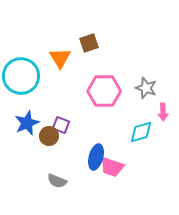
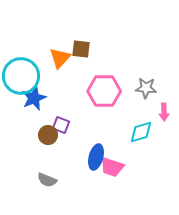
brown square: moved 8 px left, 6 px down; rotated 24 degrees clockwise
orange triangle: rotated 15 degrees clockwise
gray star: rotated 15 degrees counterclockwise
pink arrow: moved 1 px right
blue star: moved 7 px right, 25 px up
brown circle: moved 1 px left, 1 px up
gray semicircle: moved 10 px left, 1 px up
